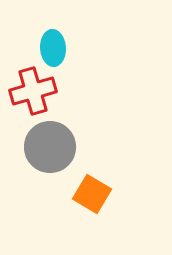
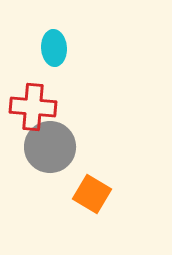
cyan ellipse: moved 1 px right
red cross: moved 16 px down; rotated 21 degrees clockwise
